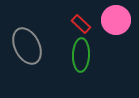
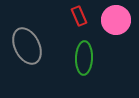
red rectangle: moved 2 px left, 8 px up; rotated 24 degrees clockwise
green ellipse: moved 3 px right, 3 px down
